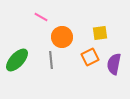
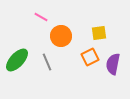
yellow square: moved 1 px left
orange circle: moved 1 px left, 1 px up
gray line: moved 4 px left, 2 px down; rotated 18 degrees counterclockwise
purple semicircle: moved 1 px left
